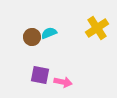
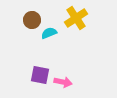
yellow cross: moved 21 px left, 10 px up
brown circle: moved 17 px up
